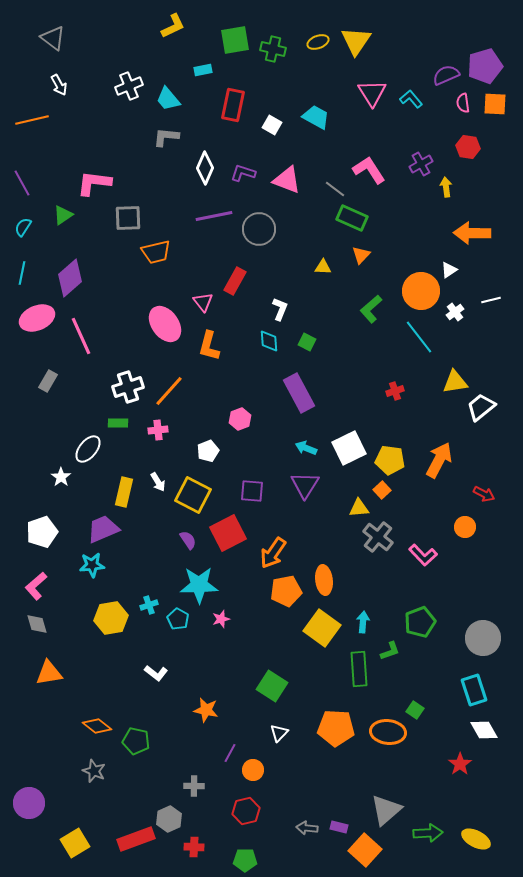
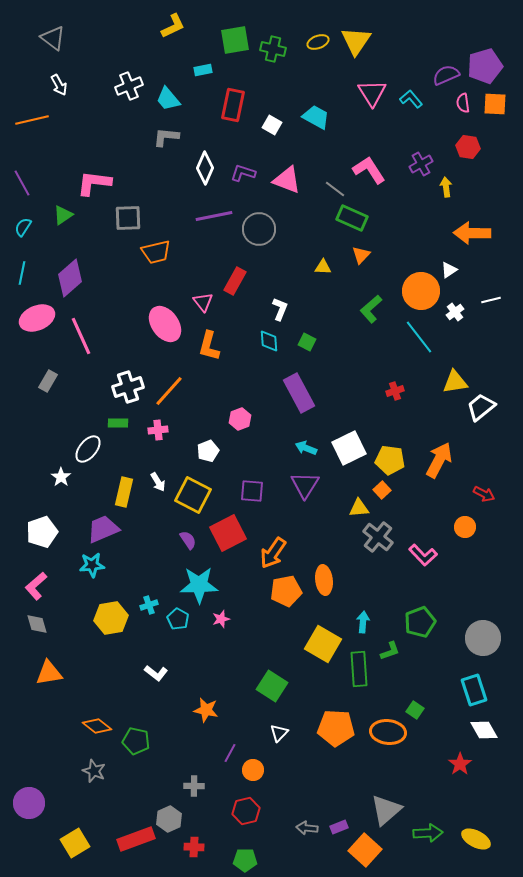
yellow square at (322, 628): moved 1 px right, 16 px down; rotated 6 degrees counterclockwise
purple rectangle at (339, 827): rotated 36 degrees counterclockwise
